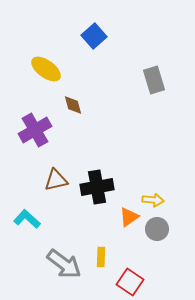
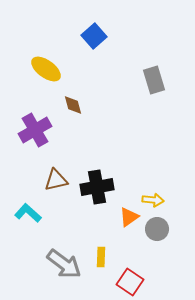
cyan L-shape: moved 1 px right, 6 px up
